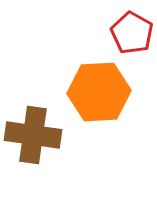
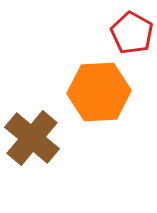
brown cross: moved 1 px left, 3 px down; rotated 32 degrees clockwise
